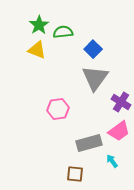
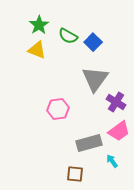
green semicircle: moved 5 px right, 4 px down; rotated 144 degrees counterclockwise
blue square: moved 7 px up
gray triangle: moved 1 px down
purple cross: moved 5 px left
